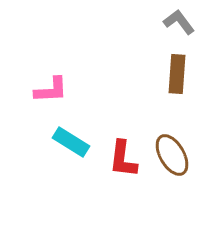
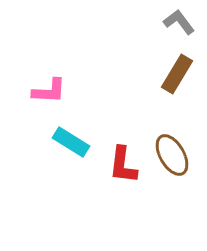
brown rectangle: rotated 27 degrees clockwise
pink L-shape: moved 2 px left, 1 px down; rotated 6 degrees clockwise
red L-shape: moved 6 px down
